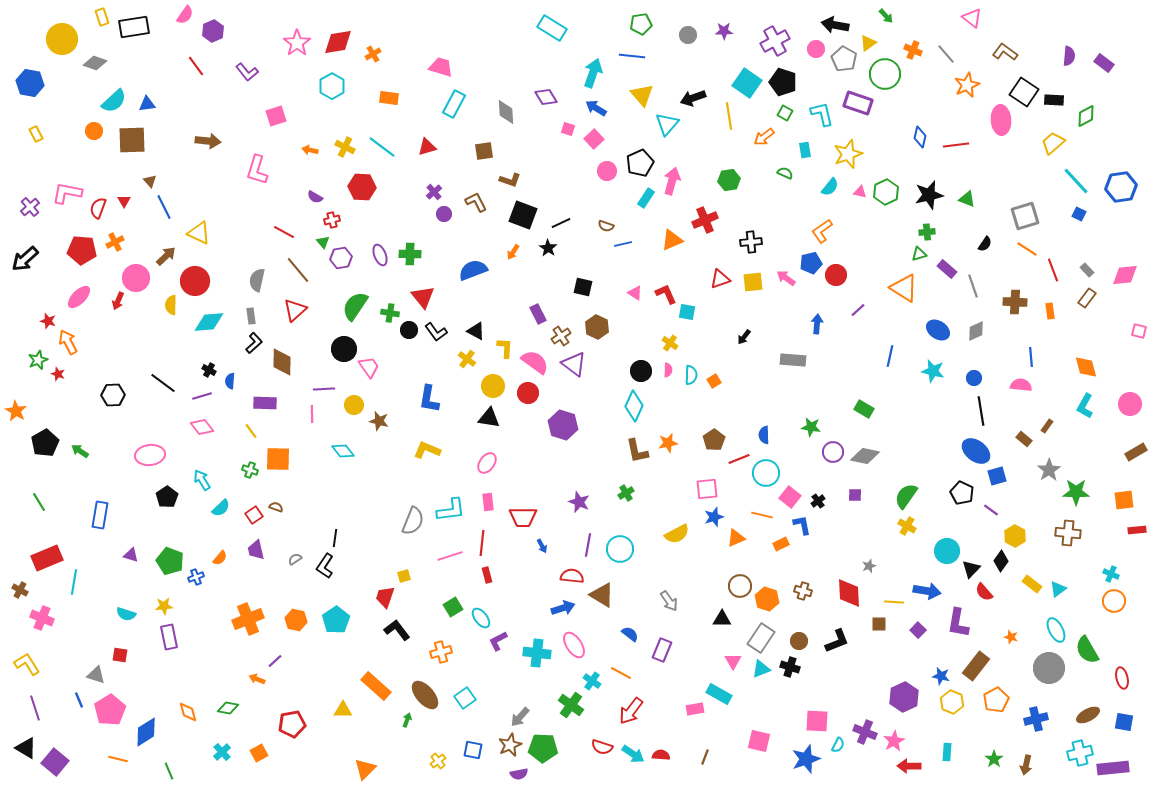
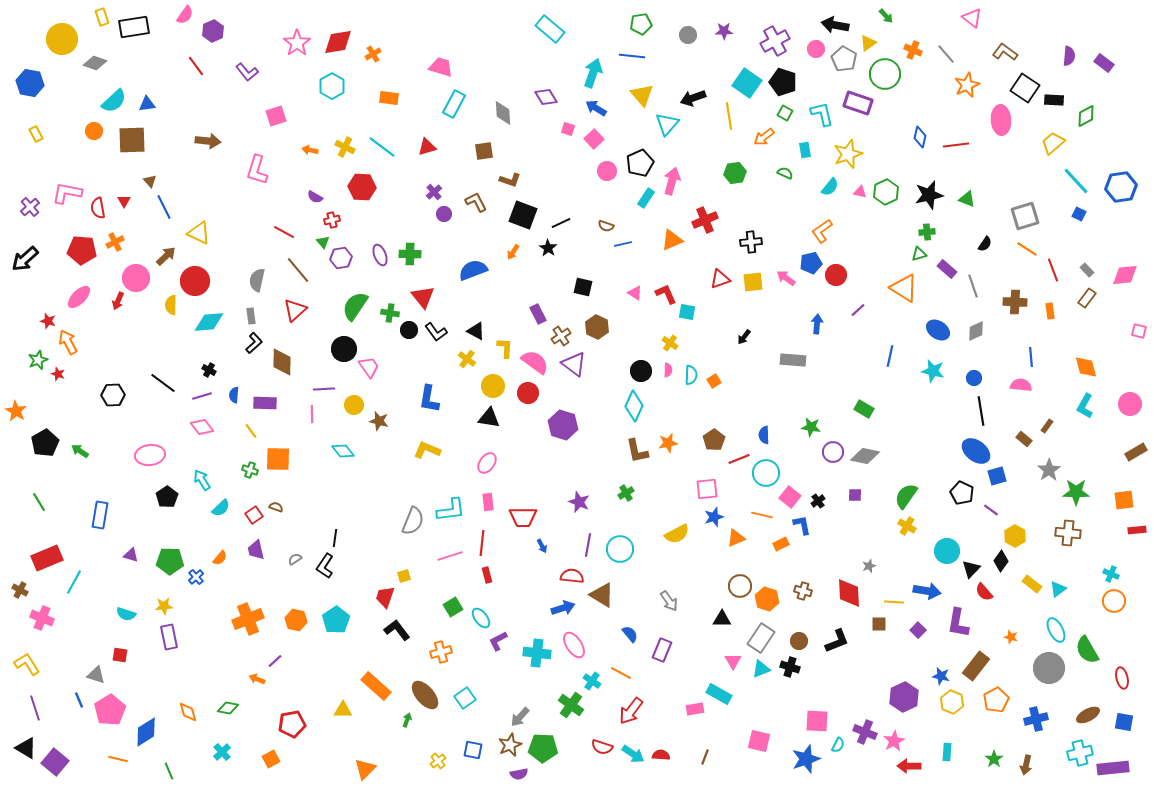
cyan rectangle at (552, 28): moved 2 px left, 1 px down; rotated 8 degrees clockwise
black square at (1024, 92): moved 1 px right, 4 px up
gray diamond at (506, 112): moved 3 px left, 1 px down
green hexagon at (729, 180): moved 6 px right, 7 px up
red semicircle at (98, 208): rotated 30 degrees counterclockwise
blue semicircle at (230, 381): moved 4 px right, 14 px down
green pentagon at (170, 561): rotated 20 degrees counterclockwise
blue cross at (196, 577): rotated 21 degrees counterclockwise
cyan line at (74, 582): rotated 20 degrees clockwise
blue semicircle at (630, 634): rotated 12 degrees clockwise
orange square at (259, 753): moved 12 px right, 6 px down
